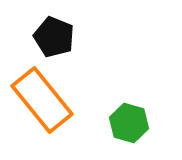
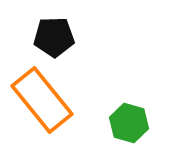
black pentagon: rotated 24 degrees counterclockwise
